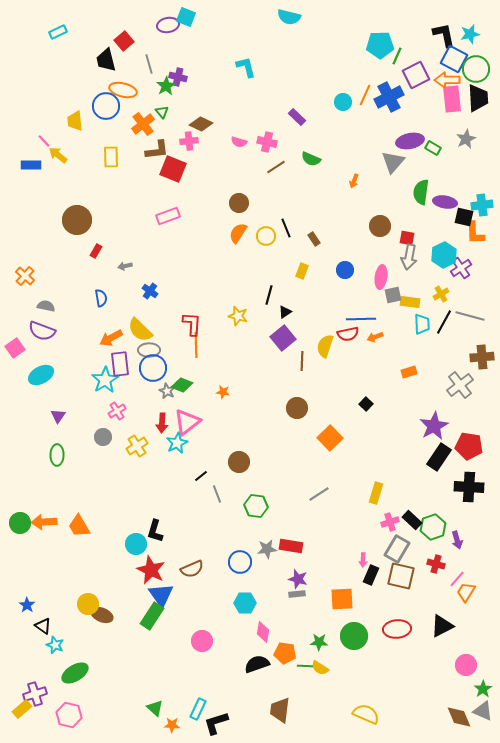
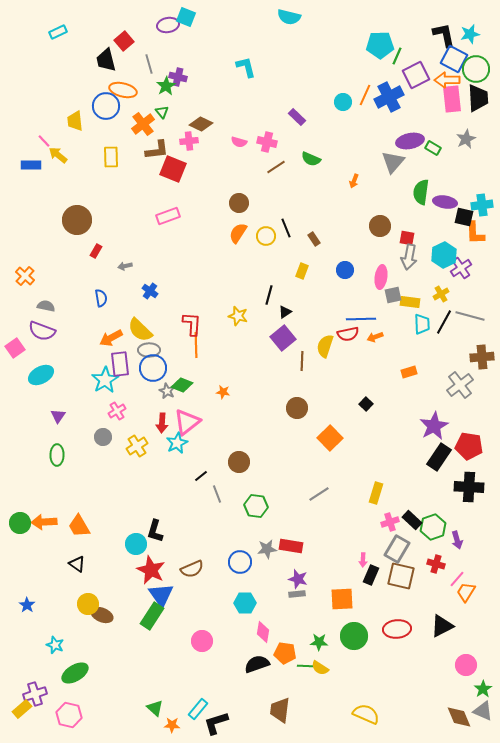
black triangle at (43, 626): moved 34 px right, 62 px up
cyan rectangle at (198, 709): rotated 15 degrees clockwise
